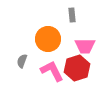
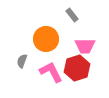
gray rectangle: rotated 32 degrees counterclockwise
orange circle: moved 2 px left
pink L-shape: moved 1 px left, 1 px down
